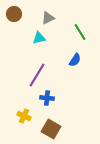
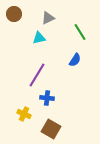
yellow cross: moved 2 px up
